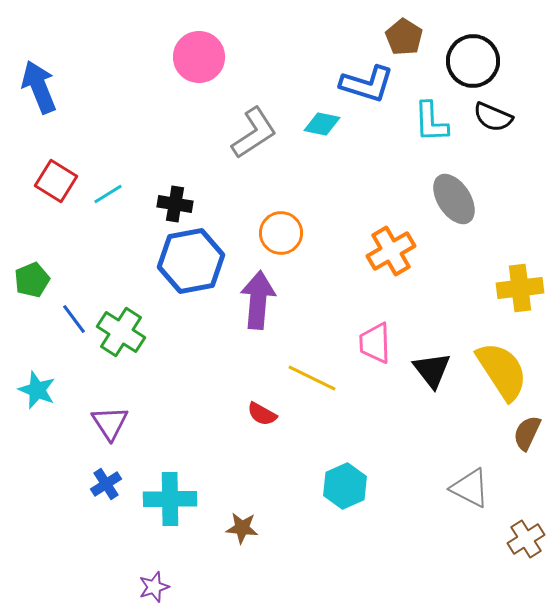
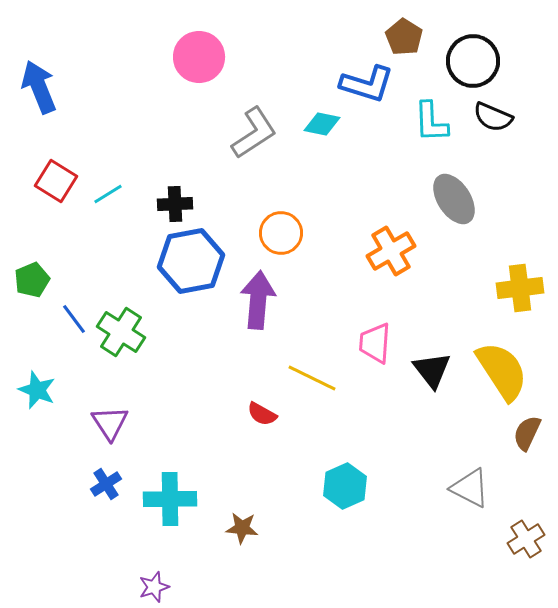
black cross: rotated 12 degrees counterclockwise
pink trapezoid: rotated 6 degrees clockwise
